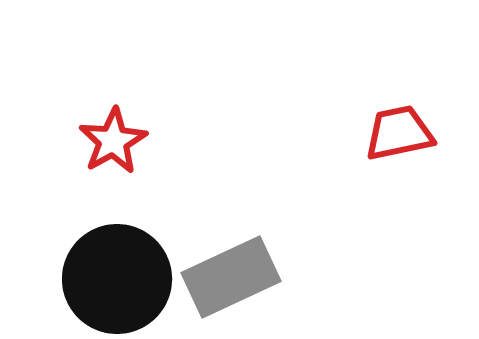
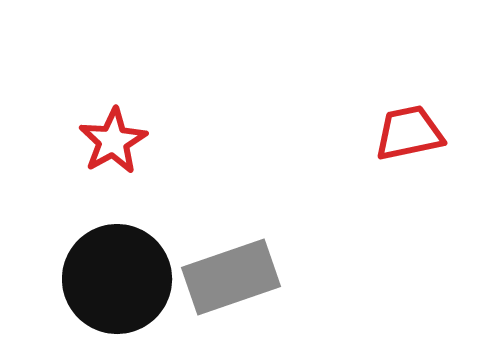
red trapezoid: moved 10 px right
gray rectangle: rotated 6 degrees clockwise
